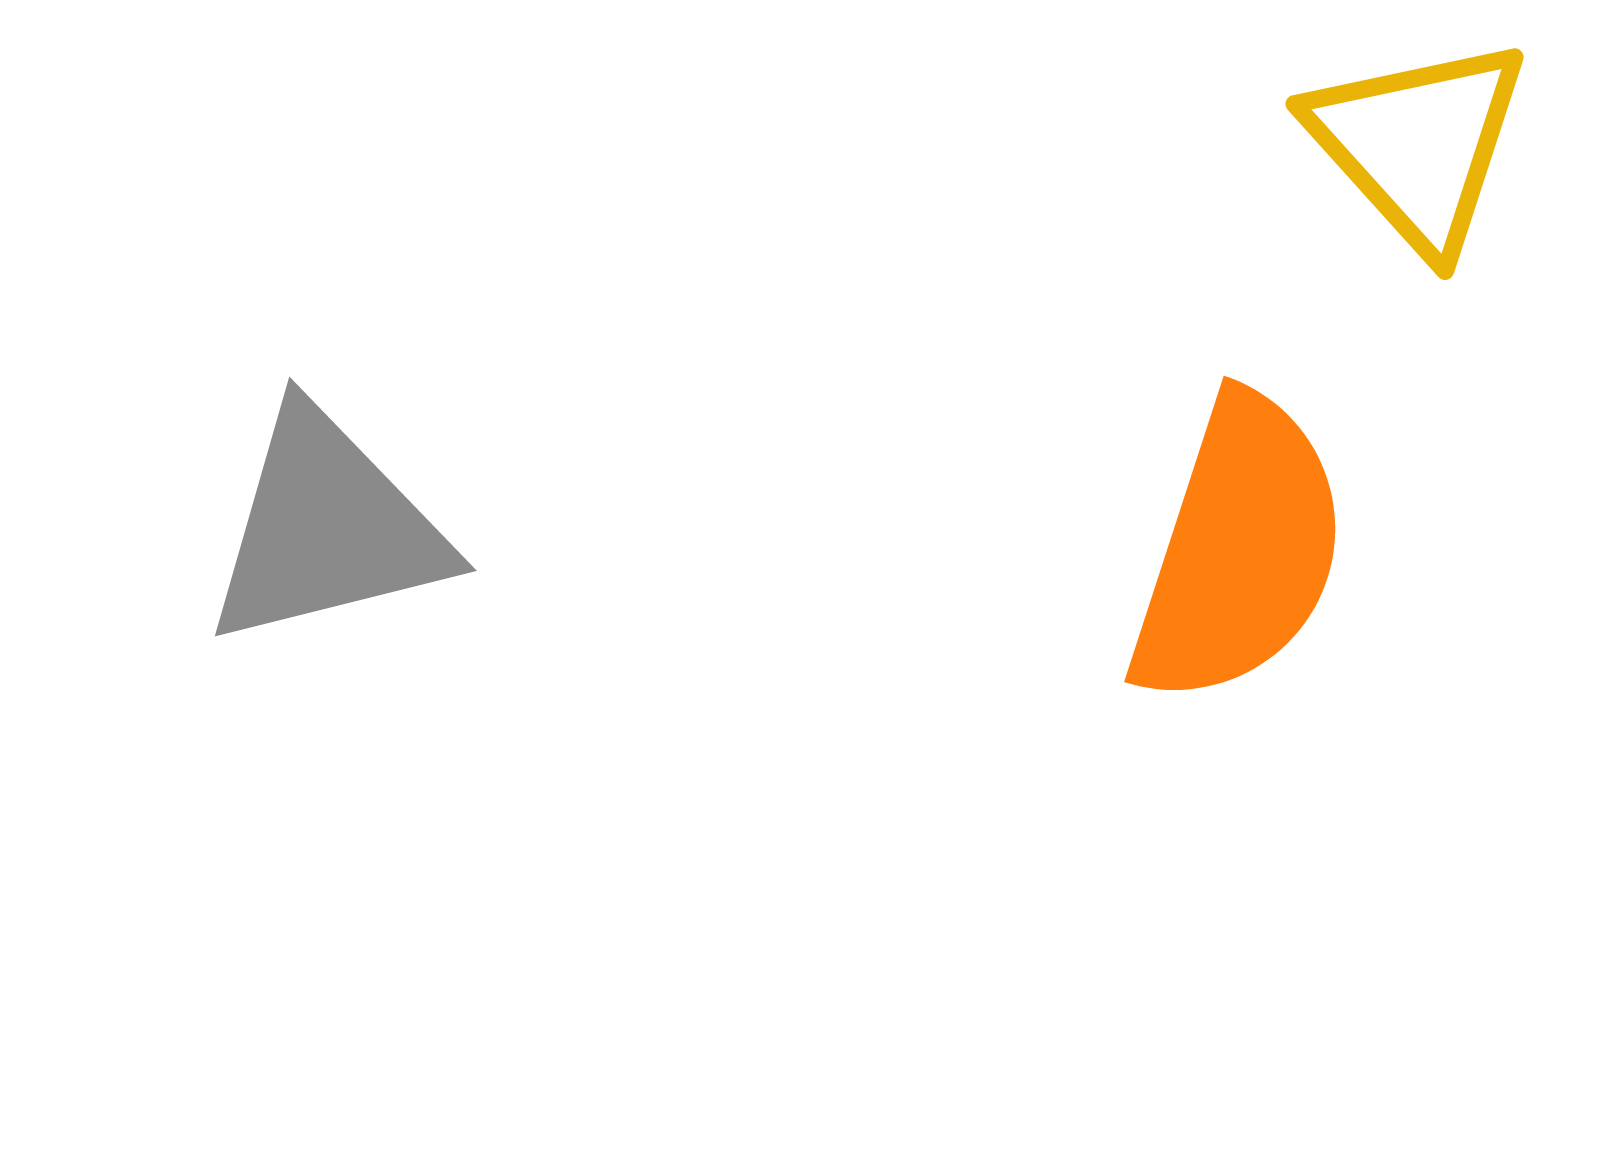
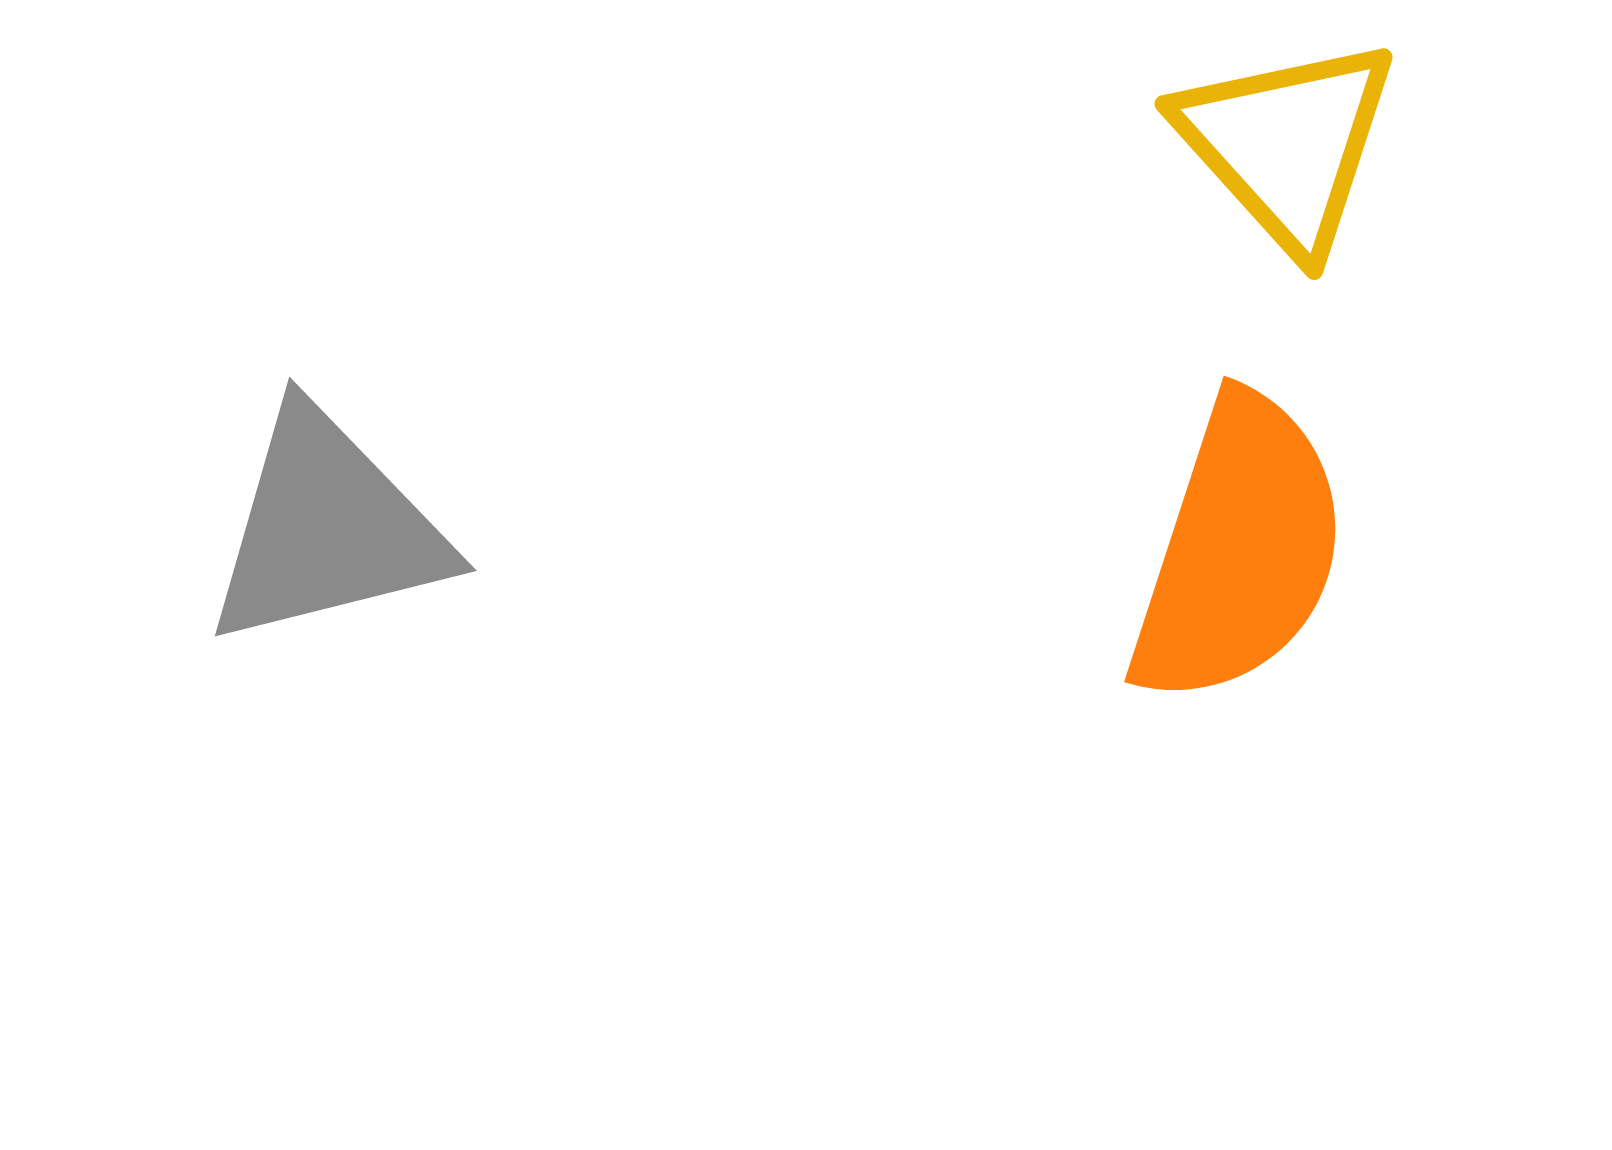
yellow triangle: moved 131 px left
